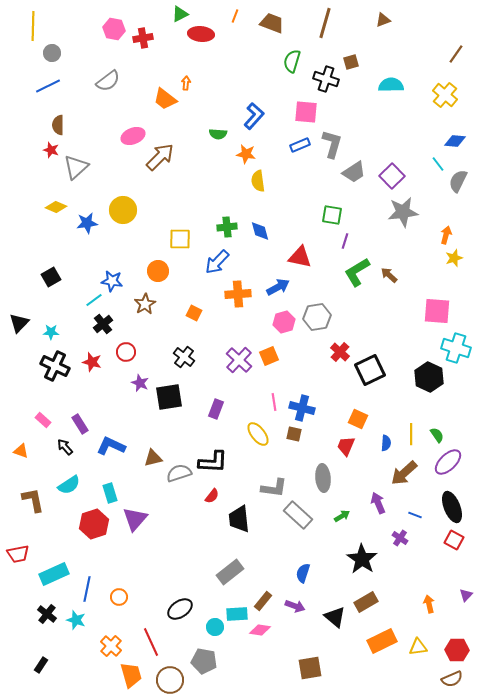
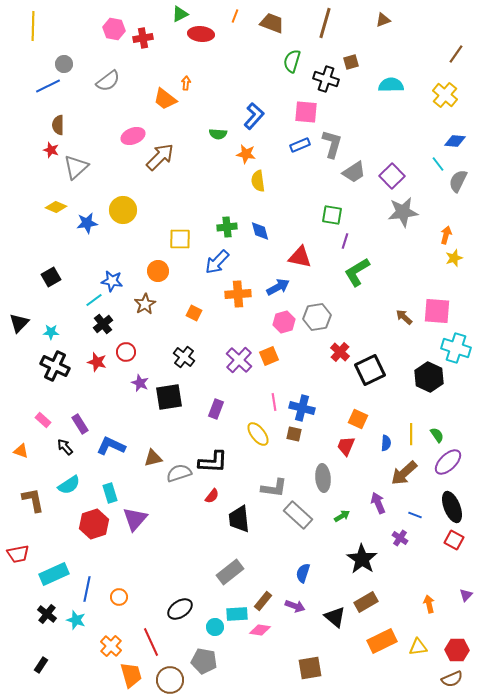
gray circle at (52, 53): moved 12 px right, 11 px down
brown arrow at (389, 275): moved 15 px right, 42 px down
red star at (92, 362): moved 5 px right
